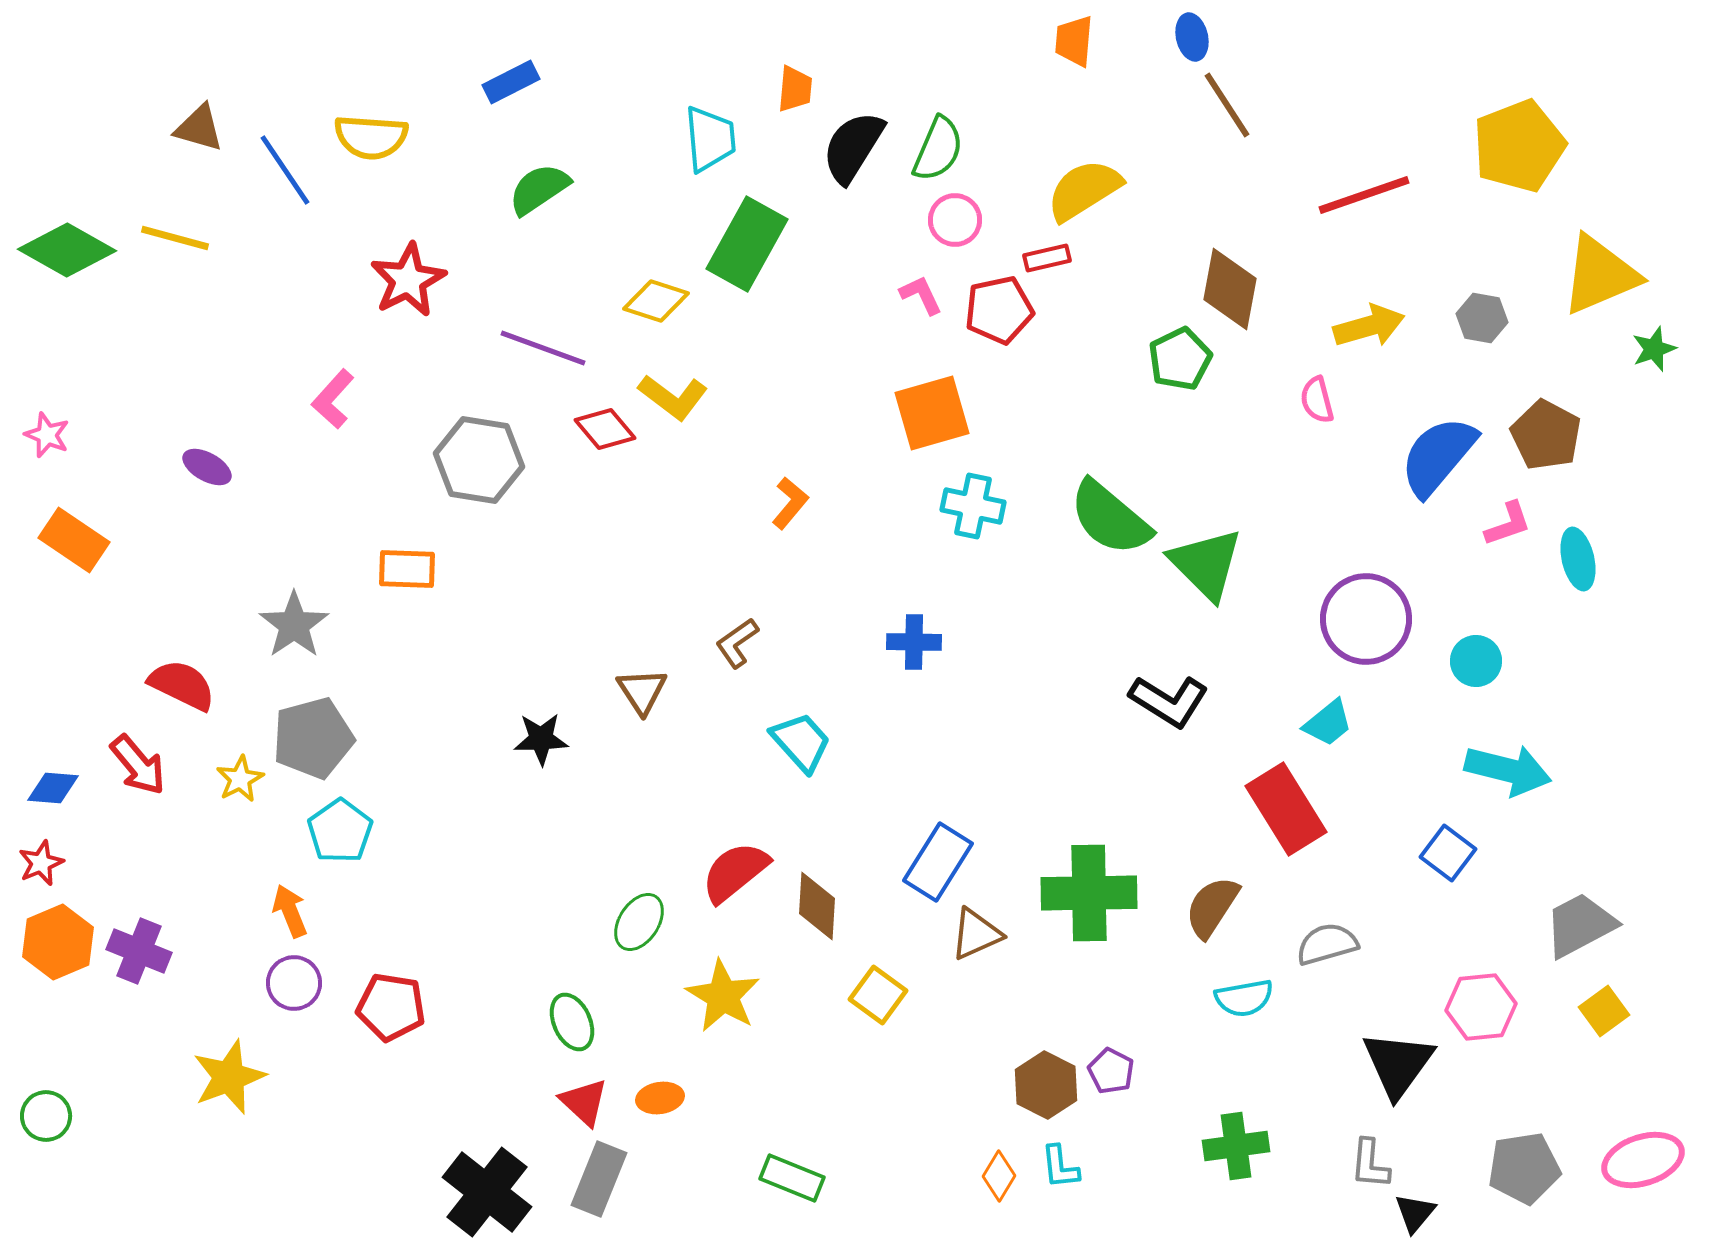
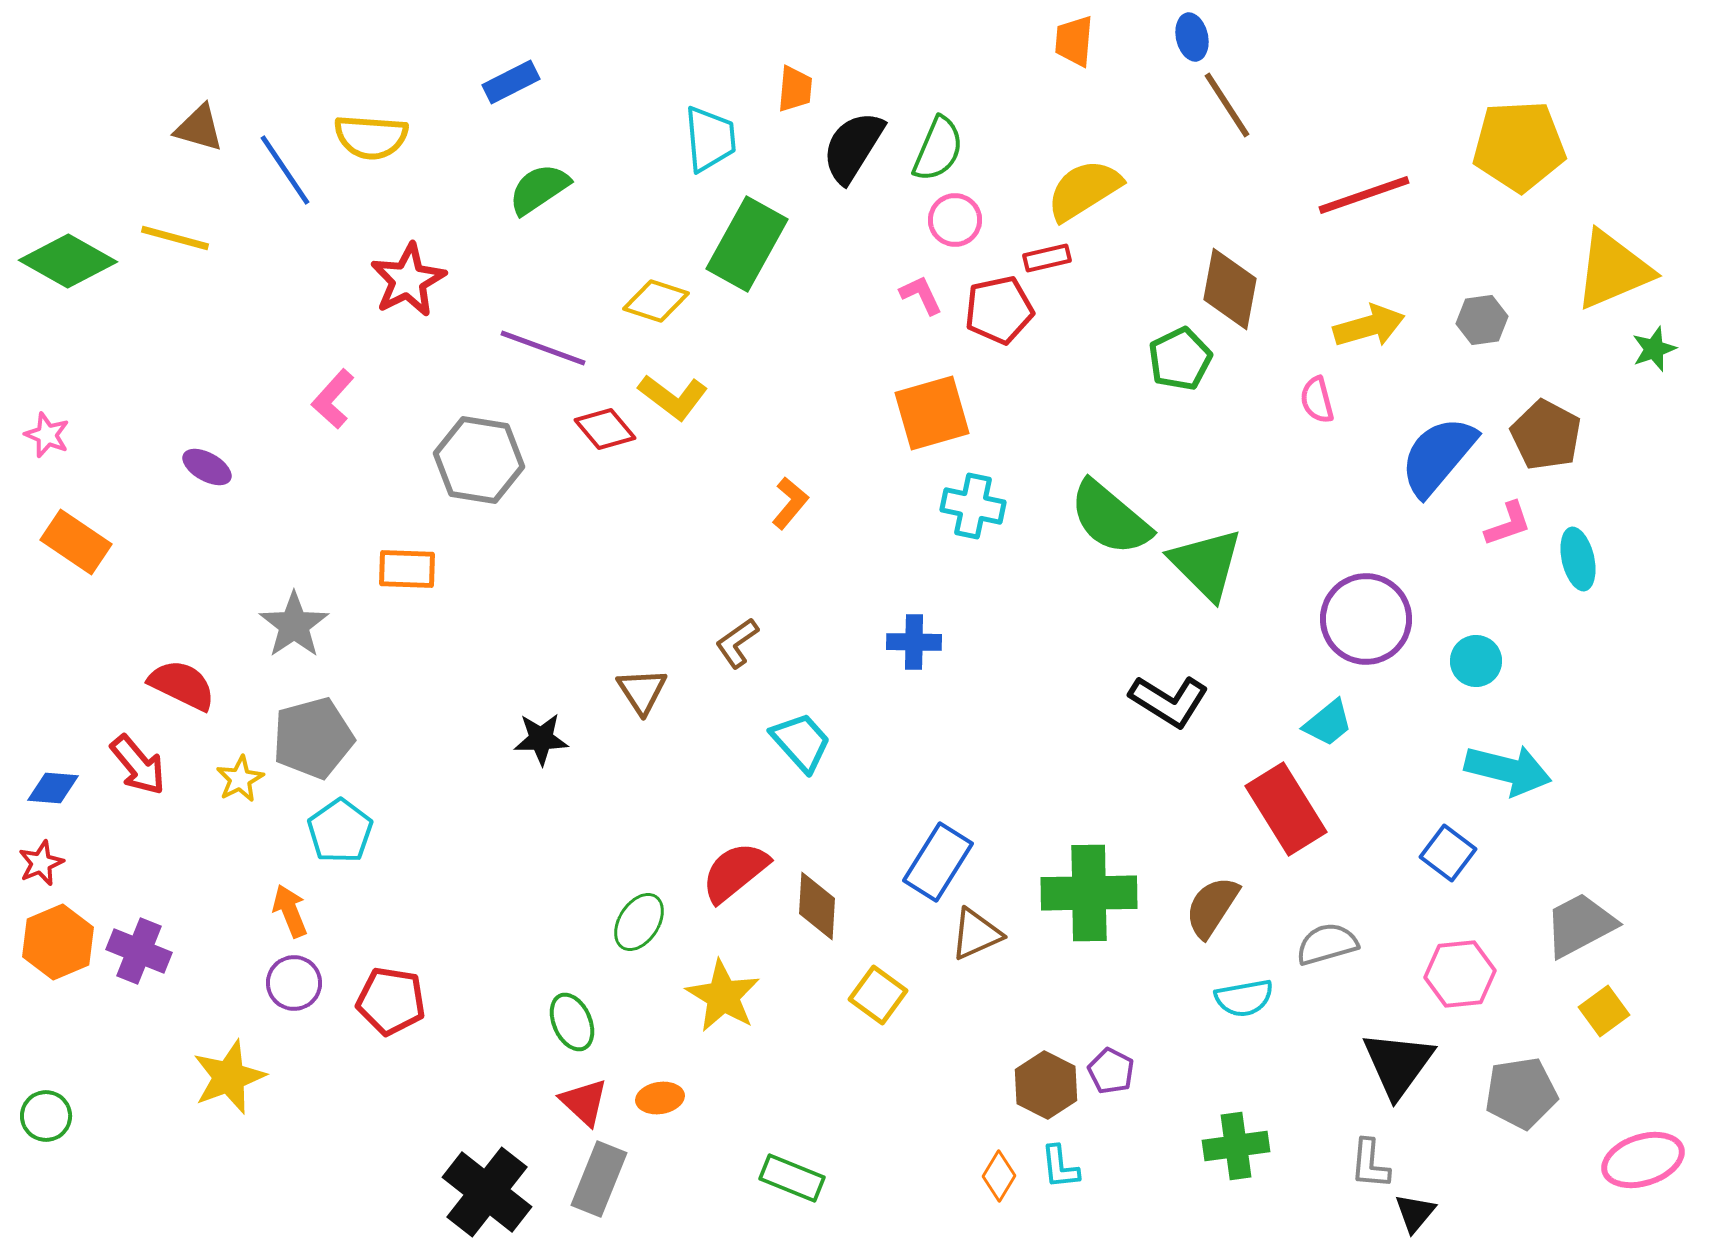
yellow pentagon at (1519, 146): rotated 18 degrees clockwise
green diamond at (67, 250): moved 1 px right, 11 px down
yellow triangle at (1600, 275): moved 13 px right, 5 px up
gray hexagon at (1482, 318): moved 2 px down; rotated 18 degrees counterclockwise
orange rectangle at (74, 540): moved 2 px right, 2 px down
red pentagon at (391, 1007): moved 6 px up
pink hexagon at (1481, 1007): moved 21 px left, 33 px up
gray pentagon at (1524, 1168): moved 3 px left, 75 px up
